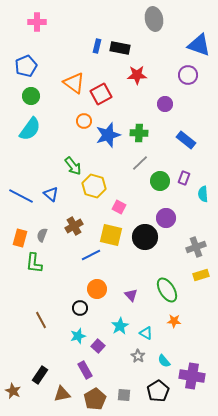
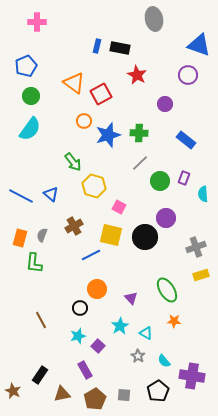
red star at (137, 75): rotated 30 degrees clockwise
green arrow at (73, 166): moved 4 px up
purple triangle at (131, 295): moved 3 px down
